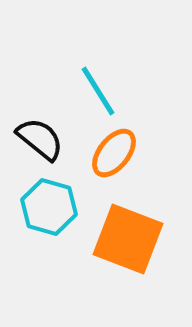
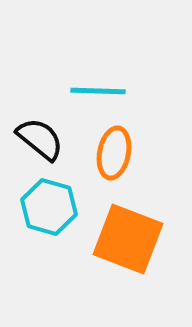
cyan line: rotated 56 degrees counterclockwise
orange ellipse: rotated 27 degrees counterclockwise
